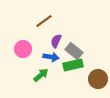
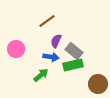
brown line: moved 3 px right
pink circle: moved 7 px left
brown circle: moved 5 px down
